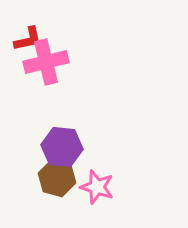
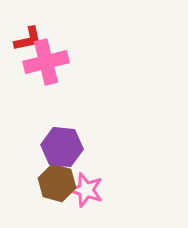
brown hexagon: moved 5 px down
pink star: moved 11 px left, 3 px down
